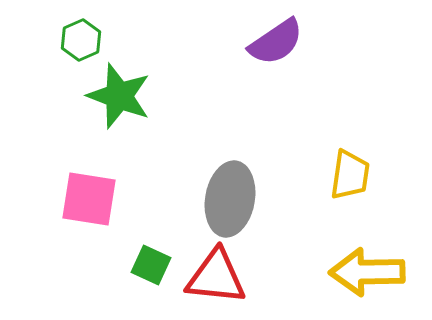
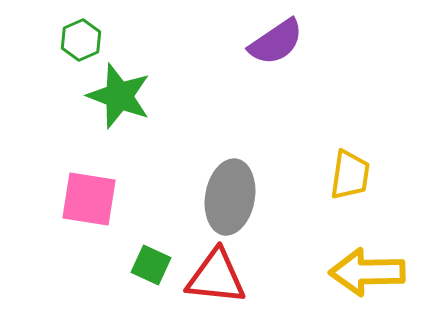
gray ellipse: moved 2 px up
